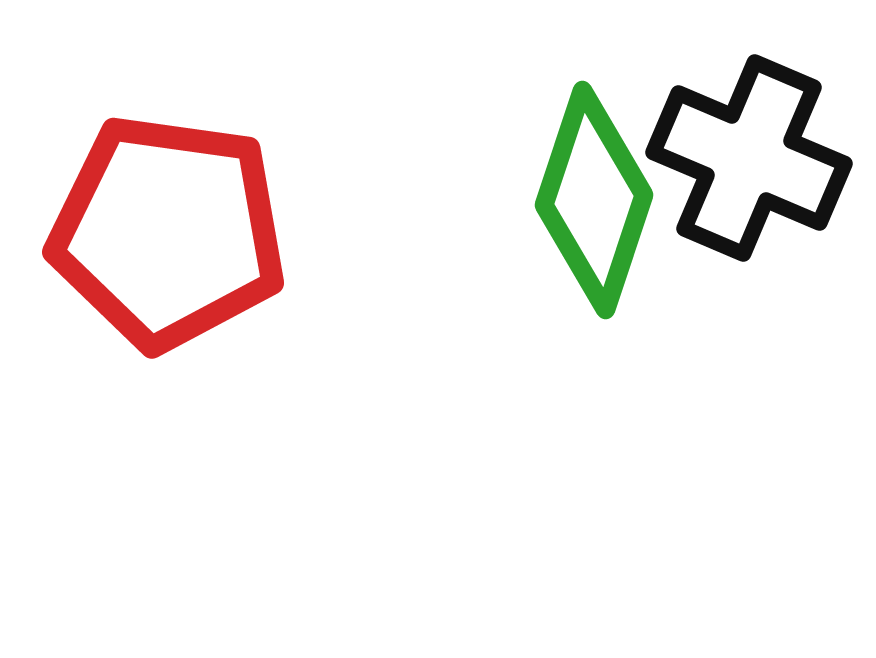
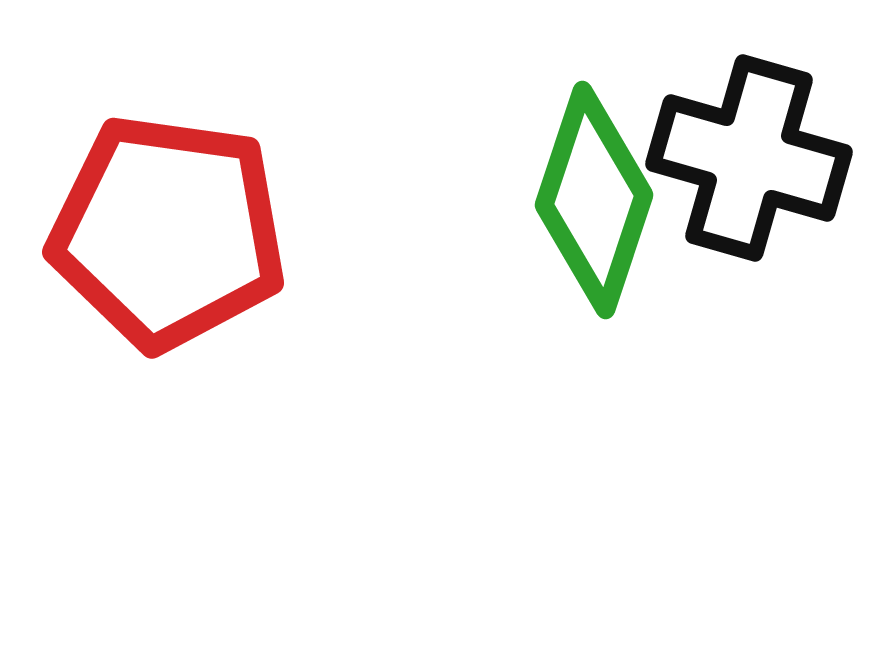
black cross: rotated 7 degrees counterclockwise
